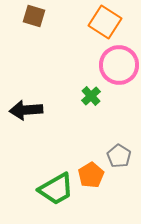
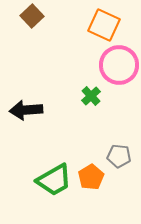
brown square: moved 2 px left; rotated 30 degrees clockwise
orange square: moved 1 px left, 3 px down; rotated 8 degrees counterclockwise
gray pentagon: rotated 25 degrees counterclockwise
orange pentagon: moved 2 px down
green trapezoid: moved 2 px left, 9 px up
